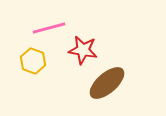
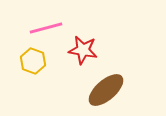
pink line: moved 3 px left
brown ellipse: moved 1 px left, 7 px down
